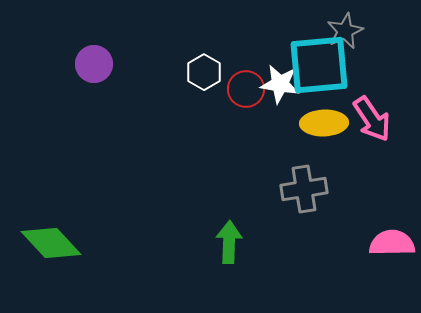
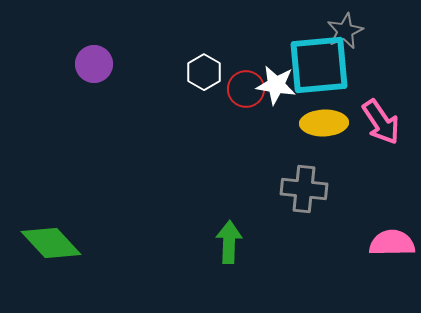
white star: moved 4 px left, 1 px down
pink arrow: moved 9 px right, 3 px down
gray cross: rotated 15 degrees clockwise
